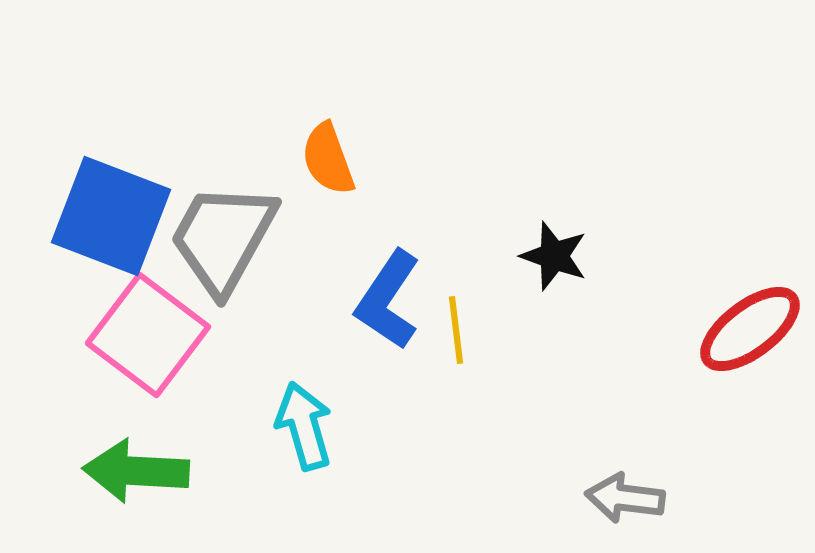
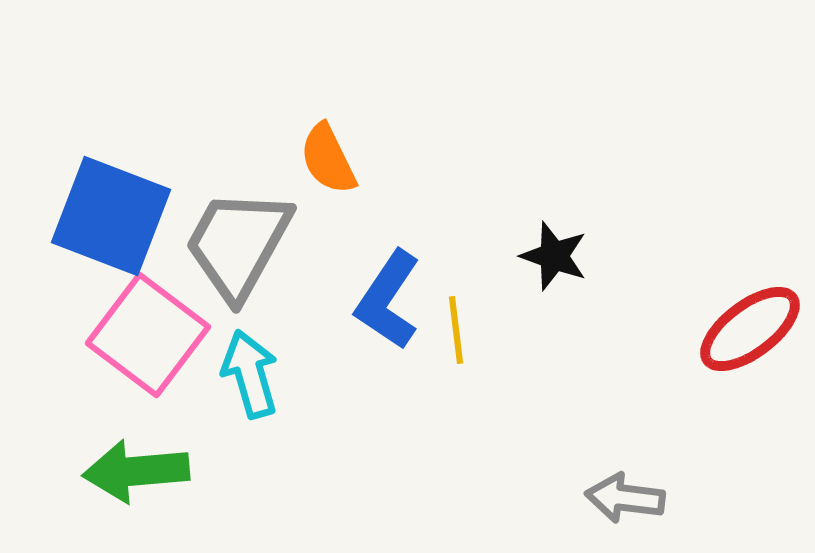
orange semicircle: rotated 6 degrees counterclockwise
gray trapezoid: moved 15 px right, 6 px down
cyan arrow: moved 54 px left, 52 px up
green arrow: rotated 8 degrees counterclockwise
